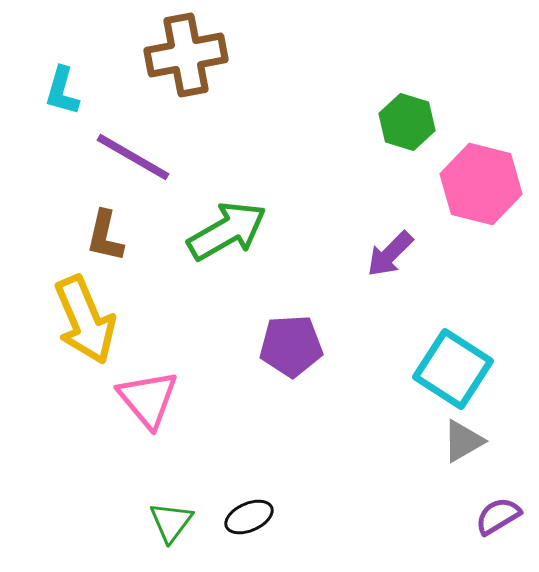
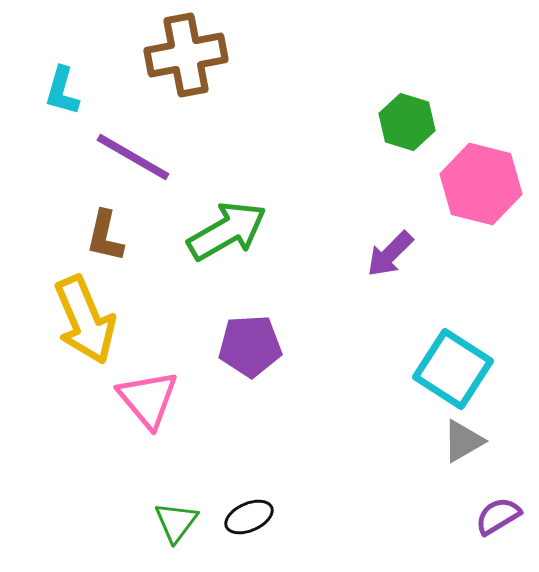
purple pentagon: moved 41 px left
green triangle: moved 5 px right
